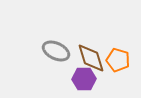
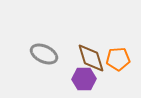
gray ellipse: moved 12 px left, 3 px down
orange pentagon: moved 1 px up; rotated 20 degrees counterclockwise
